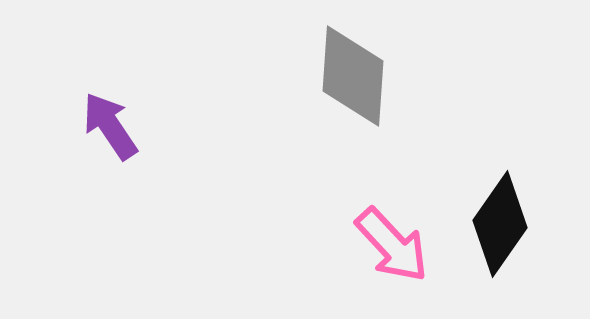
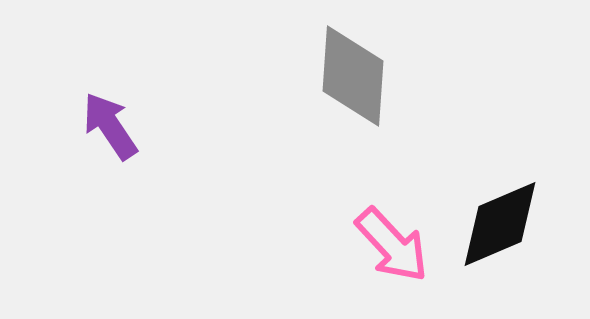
black diamond: rotated 32 degrees clockwise
